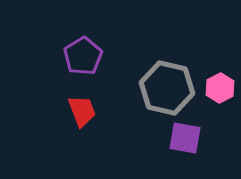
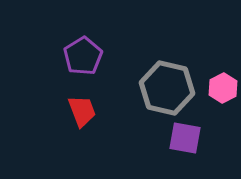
pink hexagon: moved 3 px right
